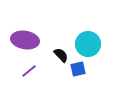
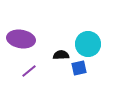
purple ellipse: moved 4 px left, 1 px up
black semicircle: rotated 49 degrees counterclockwise
blue square: moved 1 px right, 1 px up
